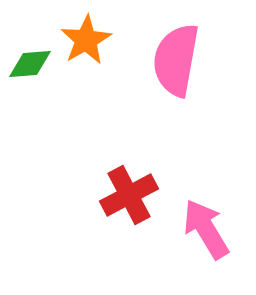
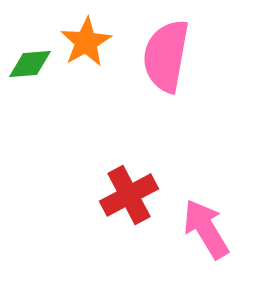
orange star: moved 2 px down
pink semicircle: moved 10 px left, 4 px up
